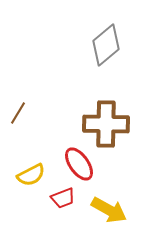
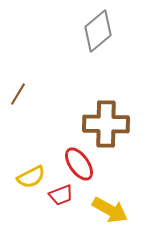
gray diamond: moved 8 px left, 14 px up
brown line: moved 19 px up
yellow semicircle: moved 2 px down
red trapezoid: moved 2 px left, 3 px up
yellow arrow: moved 1 px right
